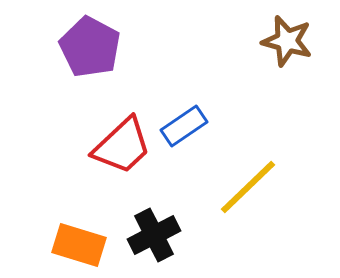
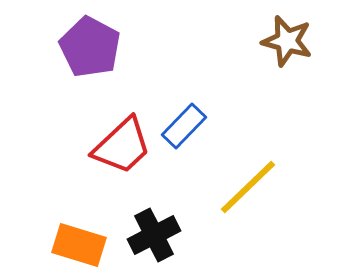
blue rectangle: rotated 12 degrees counterclockwise
